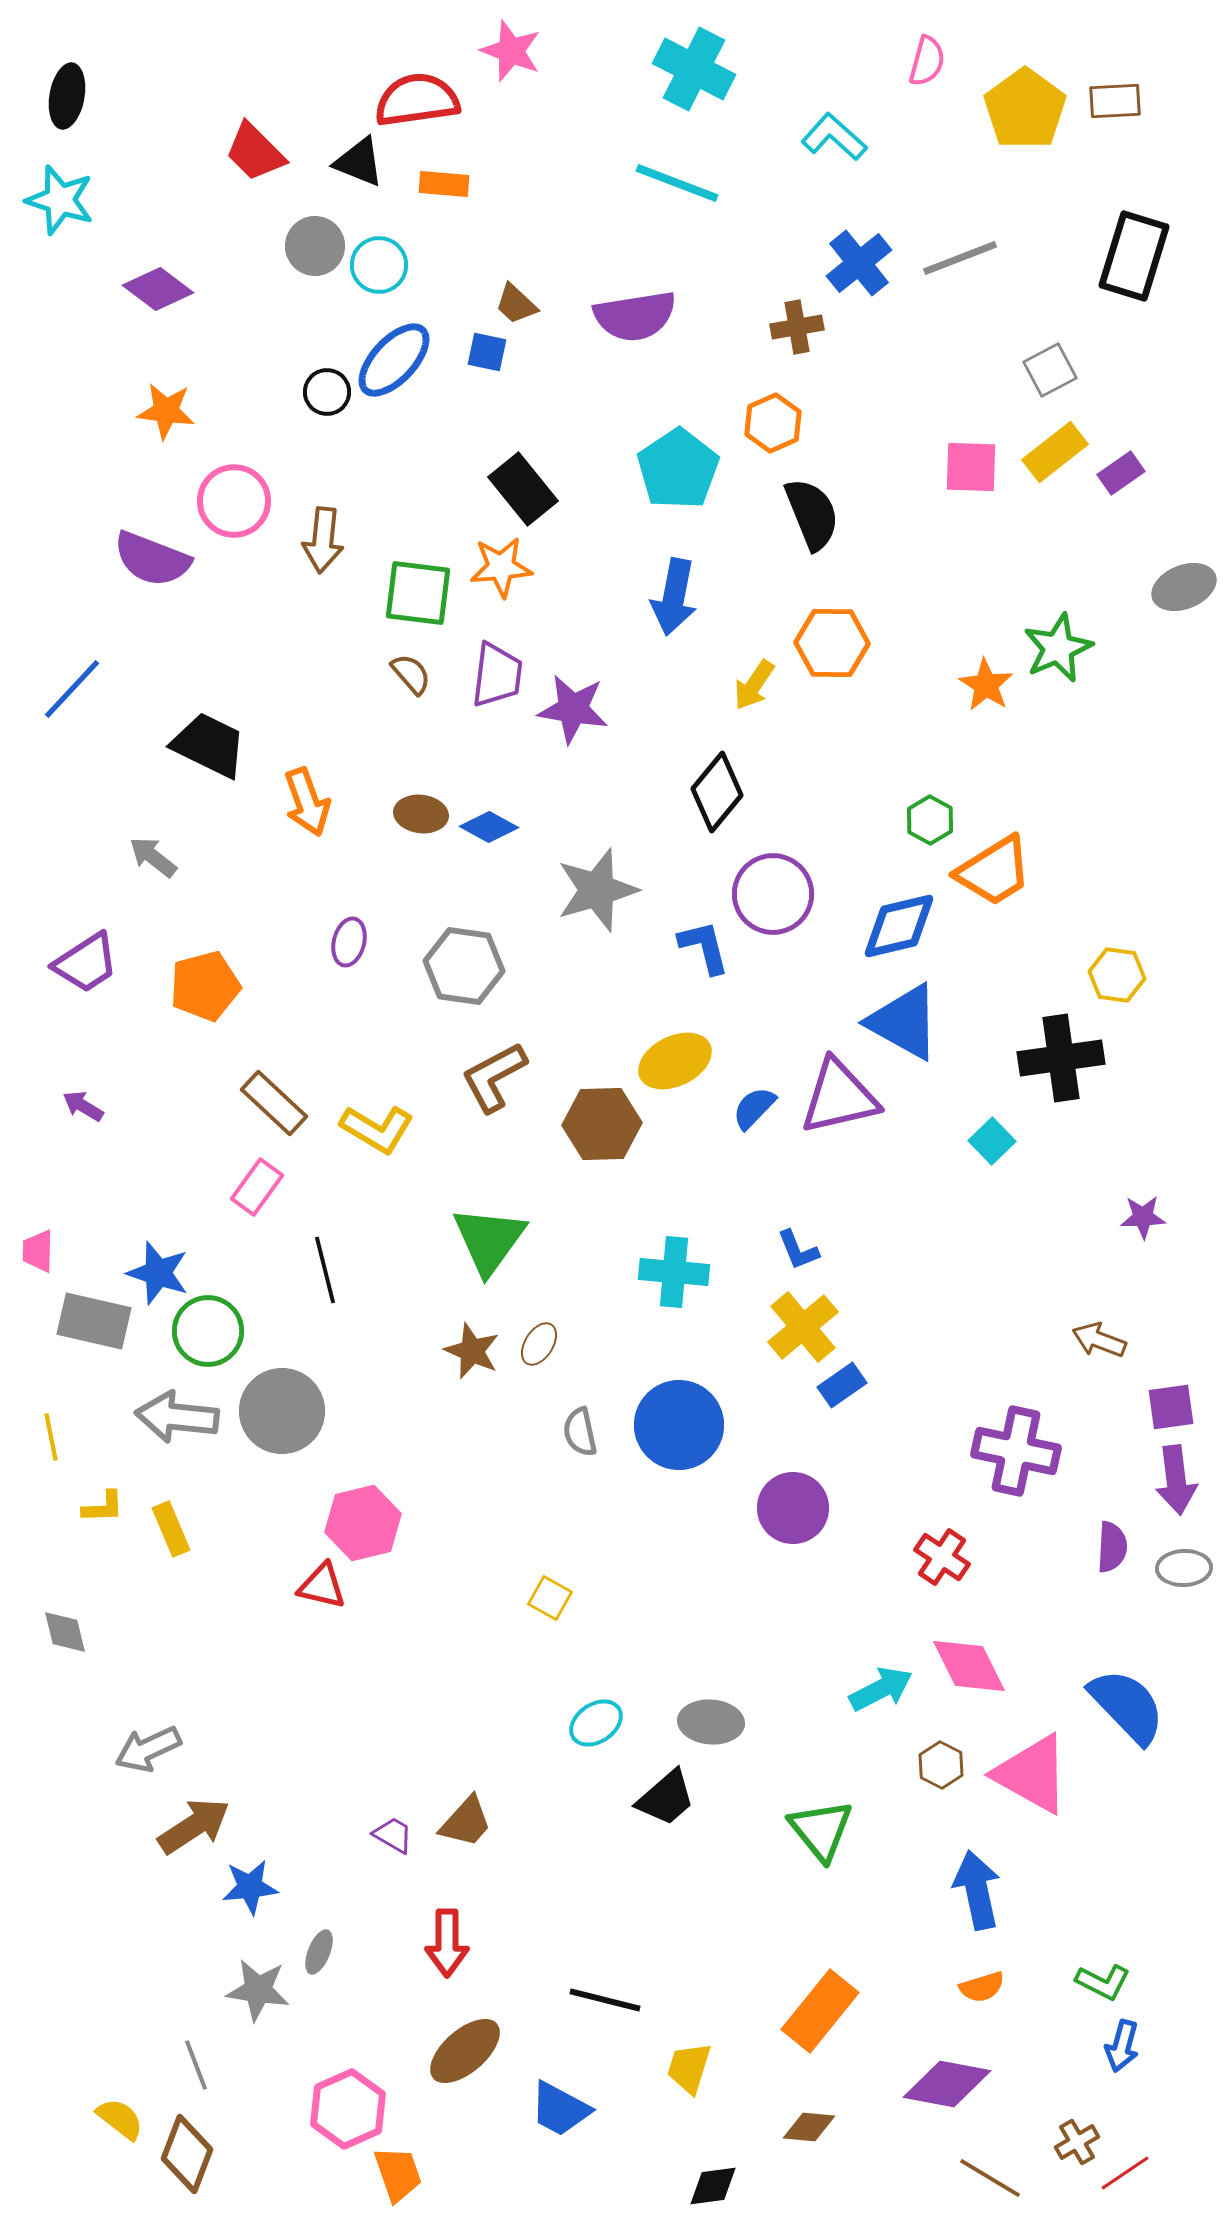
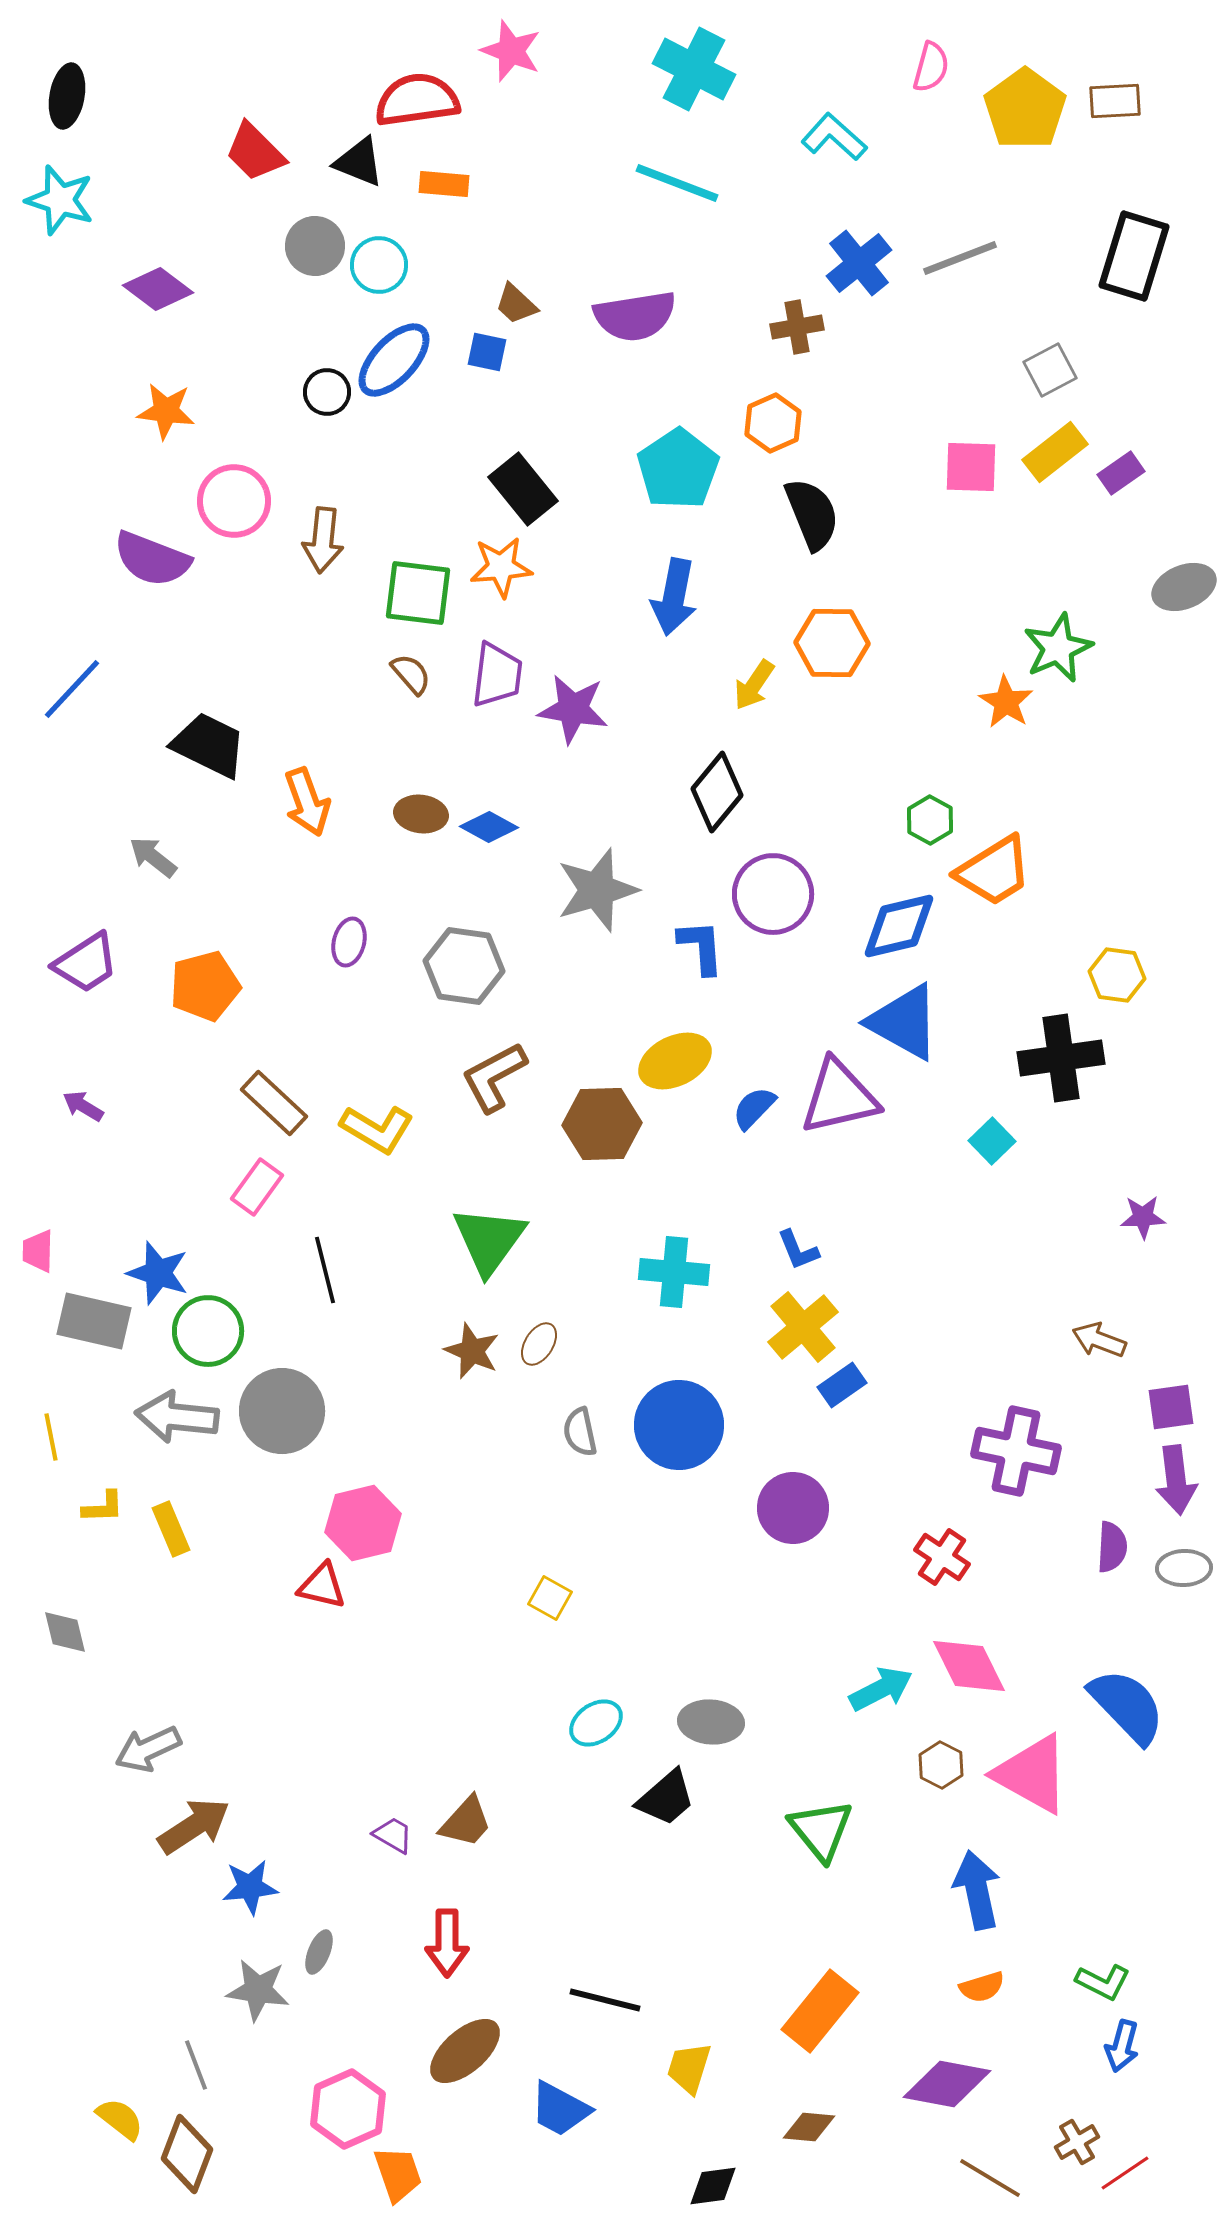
pink semicircle at (927, 61): moved 4 px right, 6 px down
orange star at (986, 685): moved 20 px right, 17 px down
blue L-shape at (704, 947): moved 3 px left; rotated 10 degrees clockwise
